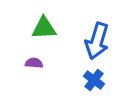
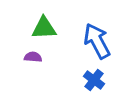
blue arrow: rotated 135 degrees clockwise
purple semicircle: moved 1 px left, 6 px up
